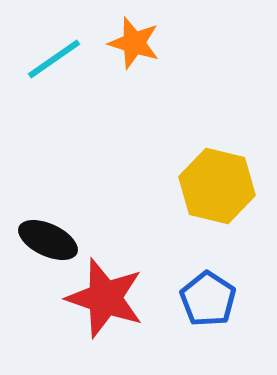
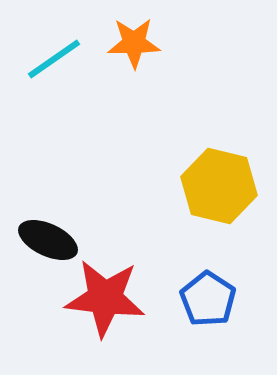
orange star: rotated 18 degrees counterclockwise
yellow hexagon: moved 2 px right
red star: rotated 12 degrees counterclockwise
